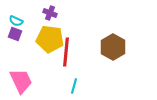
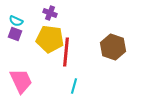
brown hexagon: rotated 10 degrees counterclockwise
